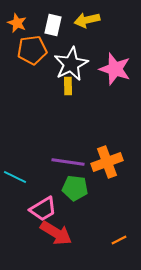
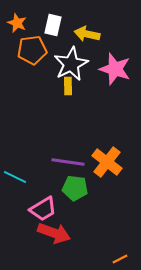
yellow arrow: moved 14 px down; rotated 25 degrees clockwise
orange cross: rotated 32 degrees counterclockwise
red arrow: moved 2 px left; rotated 12 degrees counterclockwise
orange line: moved 1 px right, 19 px down
